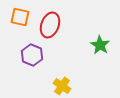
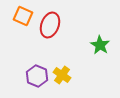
orange square: moved 3 px right, 1 px up; rotated 12 degrees clockwise
purple hexagon: moved 5 px right, 21 px down
yellow cross: moved 11 px up
